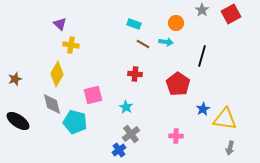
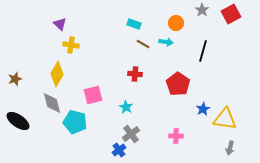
black line: moved 1 px right, 5 px up
gray diamond: moved 1 px up
